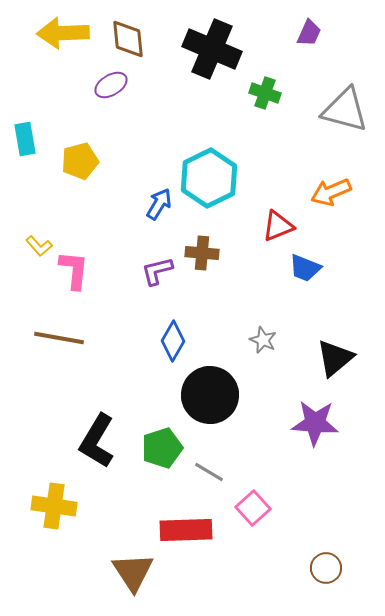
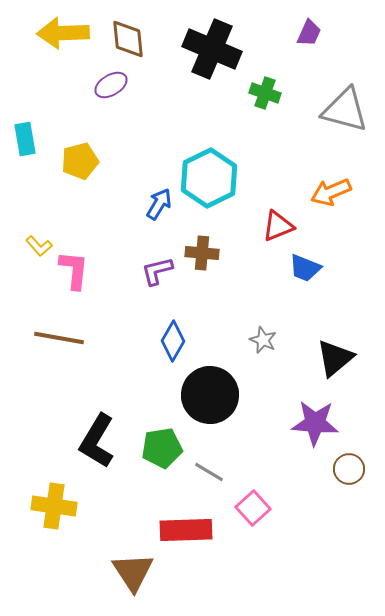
green pentagon: rotated 9 degrees clockwise
brown circle: moved 23 px right, 99 px up
